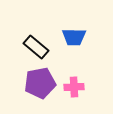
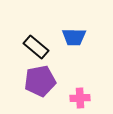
purple pentagon: moved 2 px up
pink cross: moved 6 px right, 11 px down
